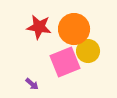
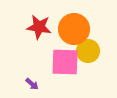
pink square: rotated 24 degrees clockwise
